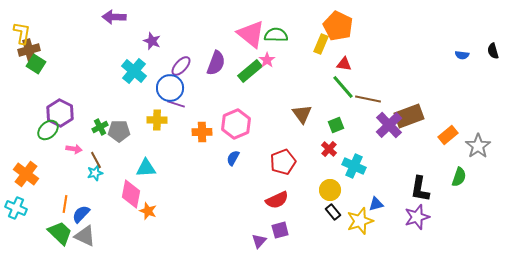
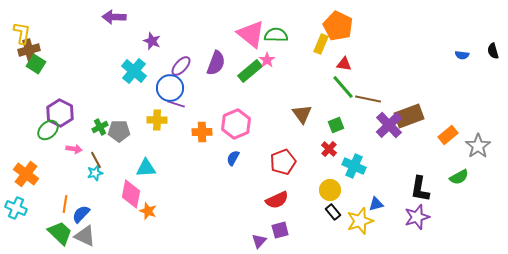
green semicircle at (459, 177): rotated 42 degrees clockwise
